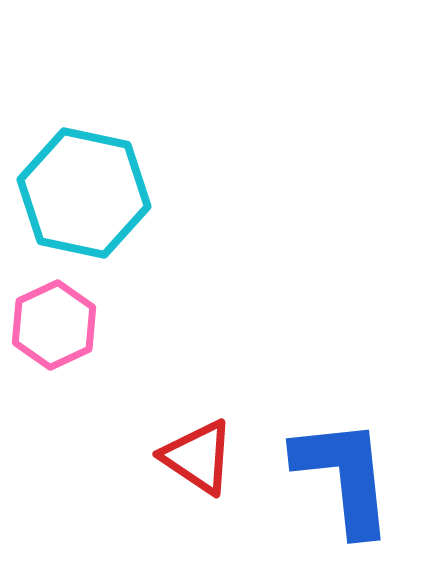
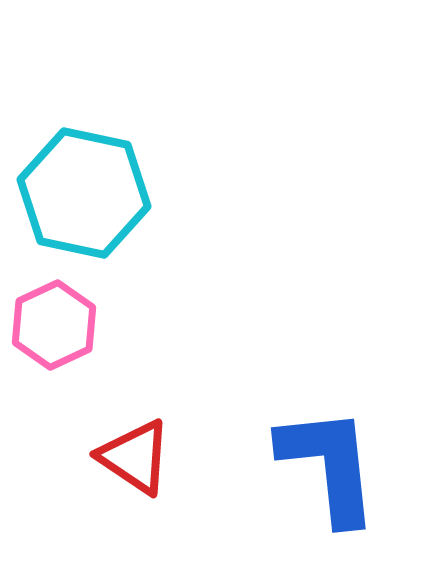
red triangle: moved 63 px left
blue L-shape: moved 15 px left, 11 px up
